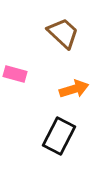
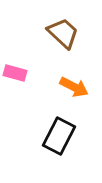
pink rectangle: moved 1 px up
orange arrow: moved 2 px up; rotated 44 degrees clockwise
